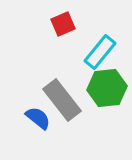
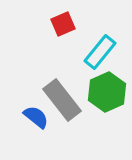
green hexagon: moved 4 px down; rotated 18 degrees counterclockwise
blue semicircle: moved 2 px left, 1 px up
